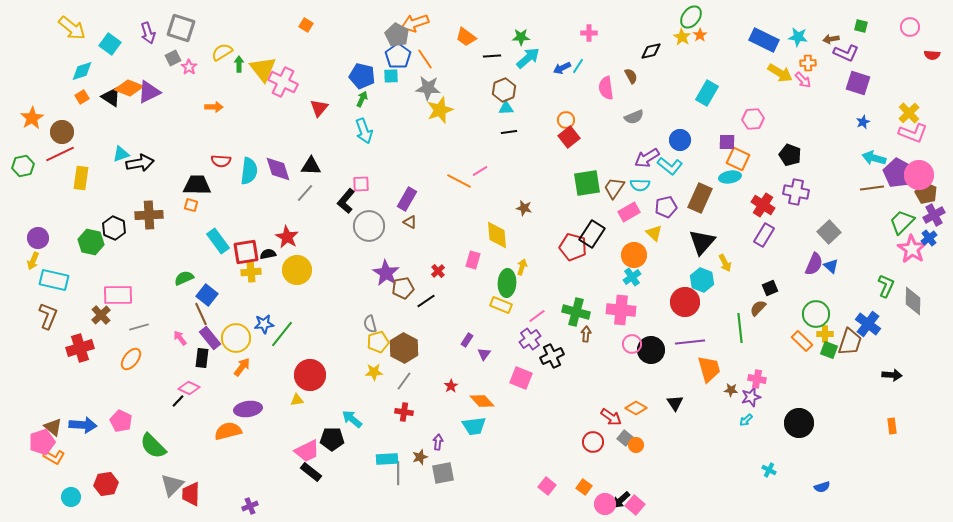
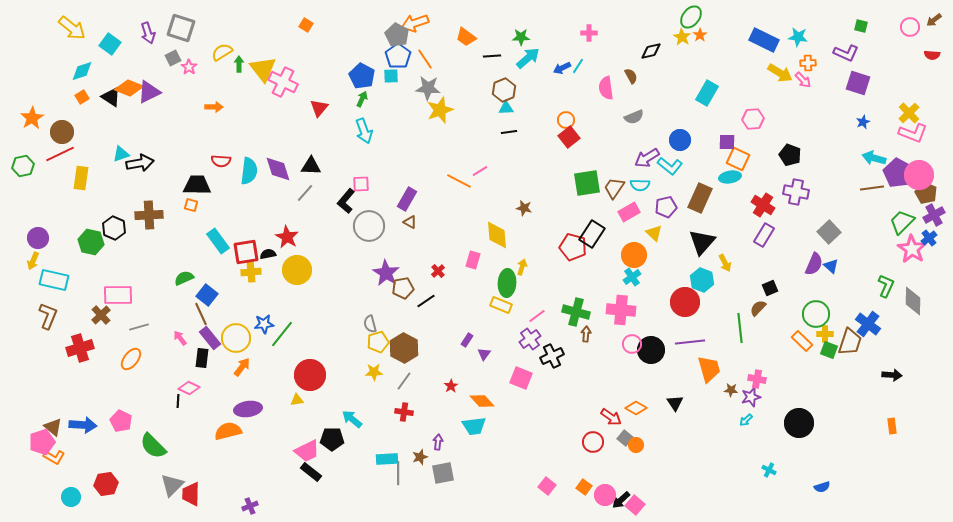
brown arrow at (831, 39): moved 103 px right, 19 px up; rotated 28 degrees counterclockwise
blue pentagon at (362, 76): rotated 15 degrees clockwise
black line at (178, 401): rotated 40 degrees counterclockwise
pink circle at (605, 504): moved 9 px up
